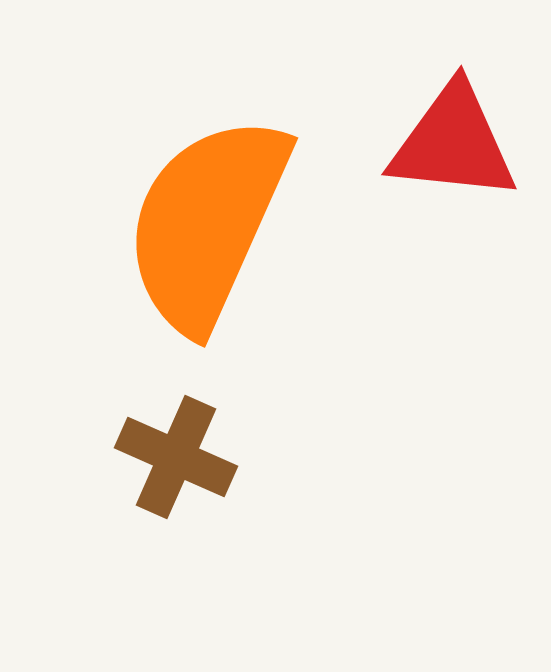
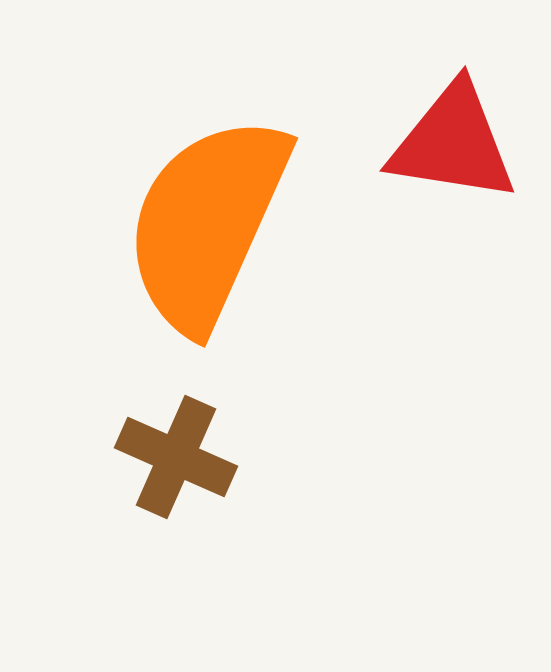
red triangle: rotated 3 degrees clockwise
